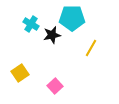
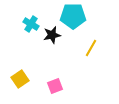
cyan pentagon: moved 1 px right, 2 px up
yellow square: moved 6 px down
pink square: rotated 21 degrees clockwise
